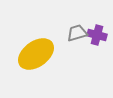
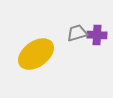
purple cross: rotated 12 degrees counterclockwise
